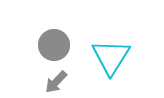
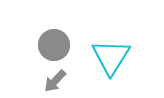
gray arrow: moved 1 px left, 1 px up
